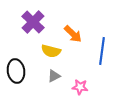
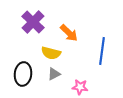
orange arrow: moved 4 px left, 1 px up
yellow semicircle: moved 2 px down
black ellipse: moved 7 px right, 3 px down; rotated 15 degrees clockwise
gray triangle: moved 2 px up
